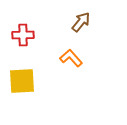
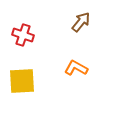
red cross: rotated 20 degrees clockwise
orange L-shape: moved 5 px right, 10 px down; rotated 20 degrees counterclockwise
